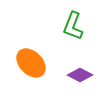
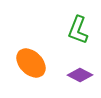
green L-shape: moved 5 px right, 4 px down
